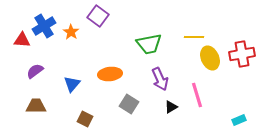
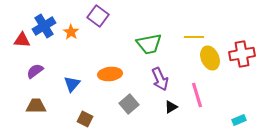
gray square: rotated 18 degrees clockwise
